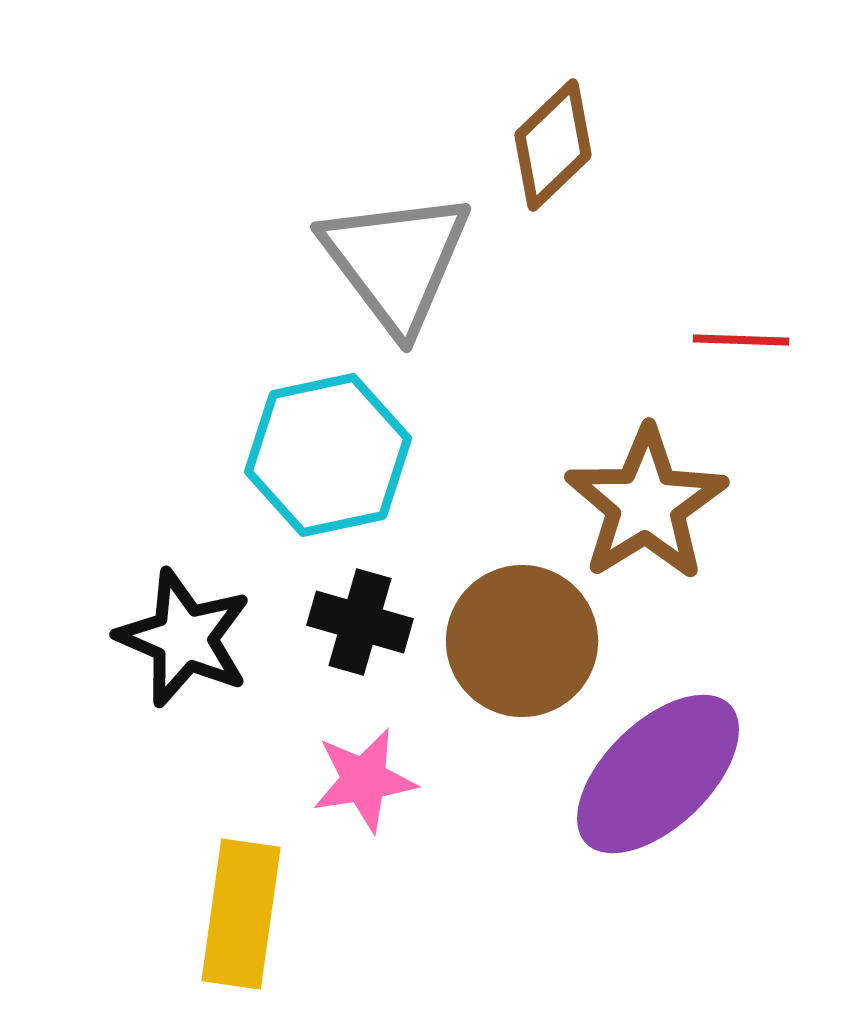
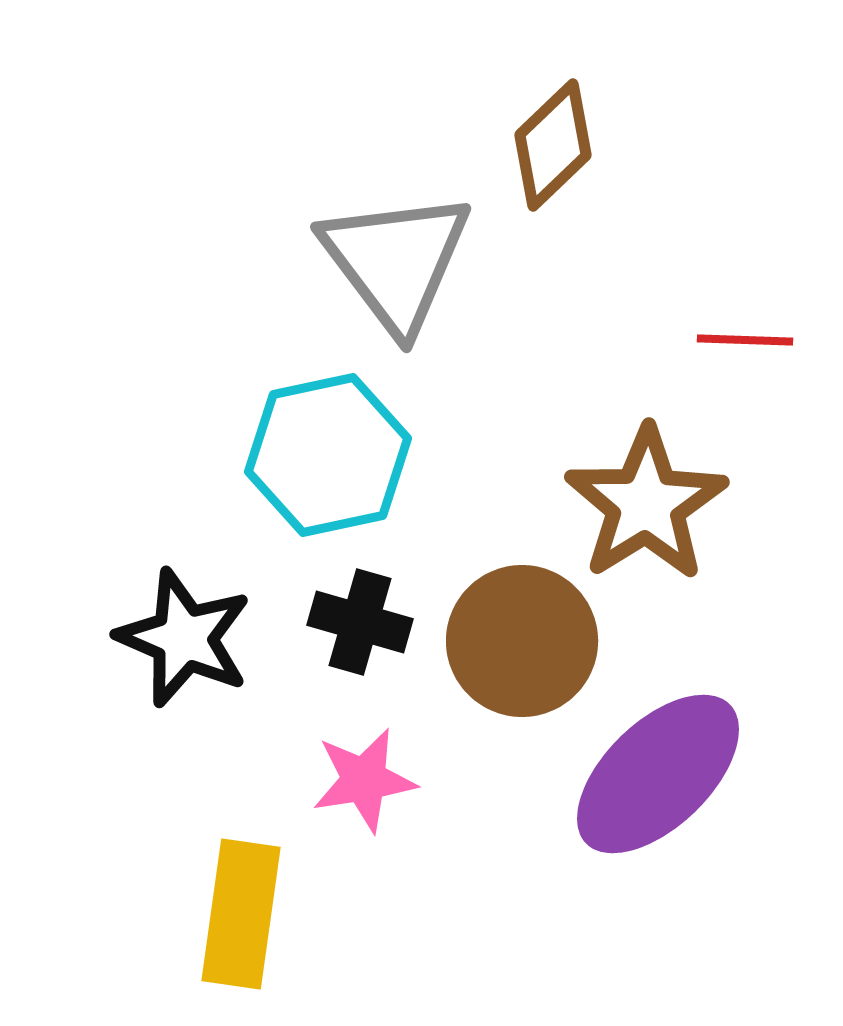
red line: moved 4 px right
